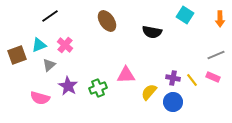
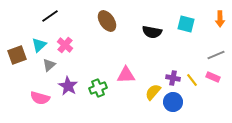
cyan square: moved 1 px right, 9 px down; rotated 18 degrees counterclockwise
cyan triangle: rotated 21 degrees counterclockwise
yellow semicircle: moved 4 px right
